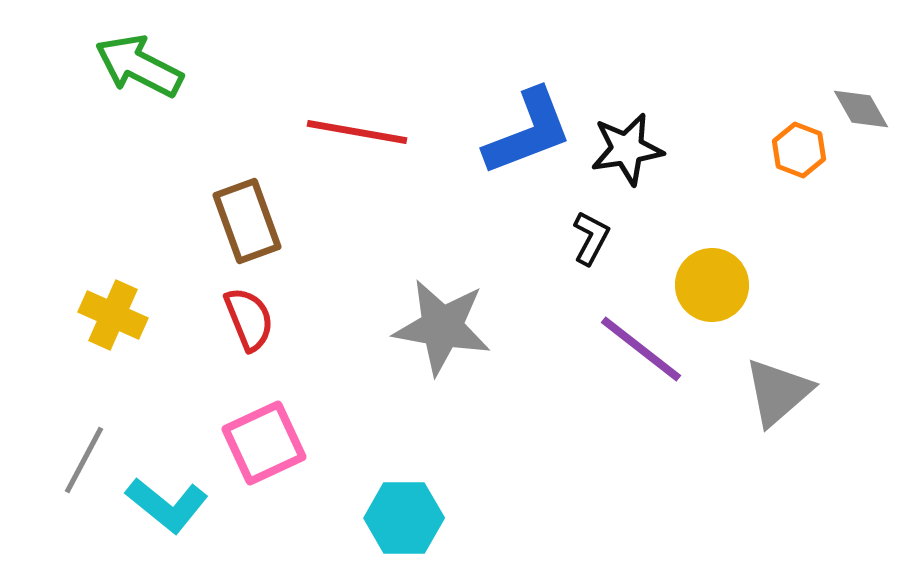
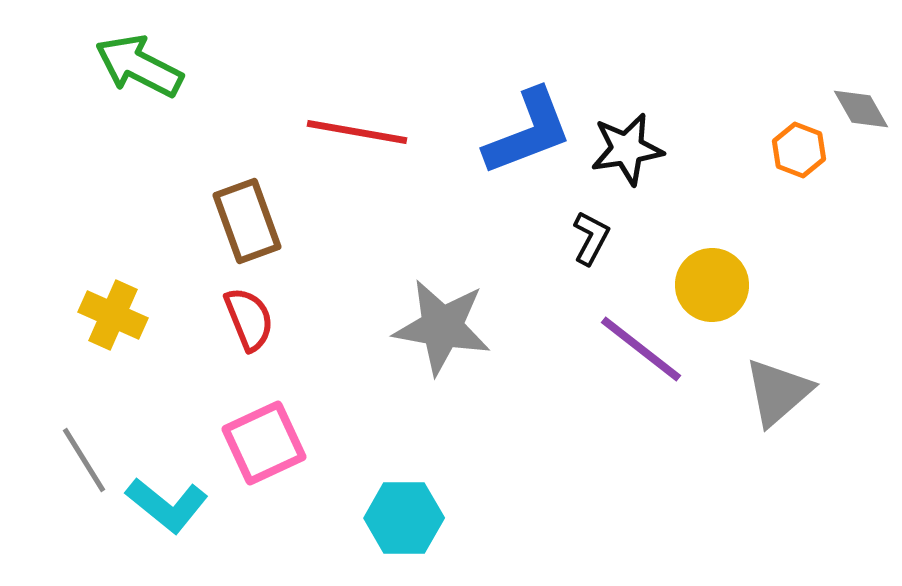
gray line: rotated 60 degrees counterclockwise
